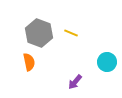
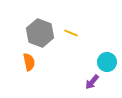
gray hexagon: moved 1 px right
purple arrow: moved 17 px right
